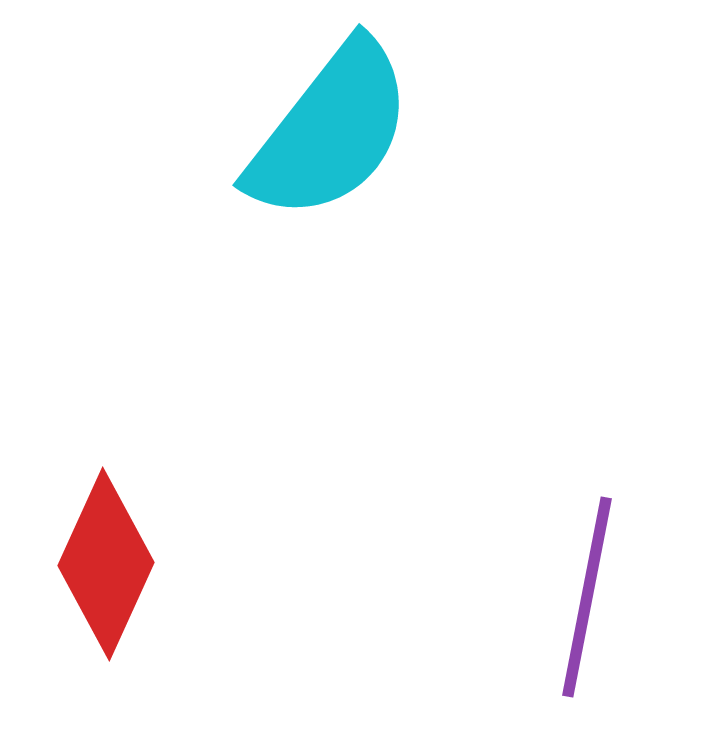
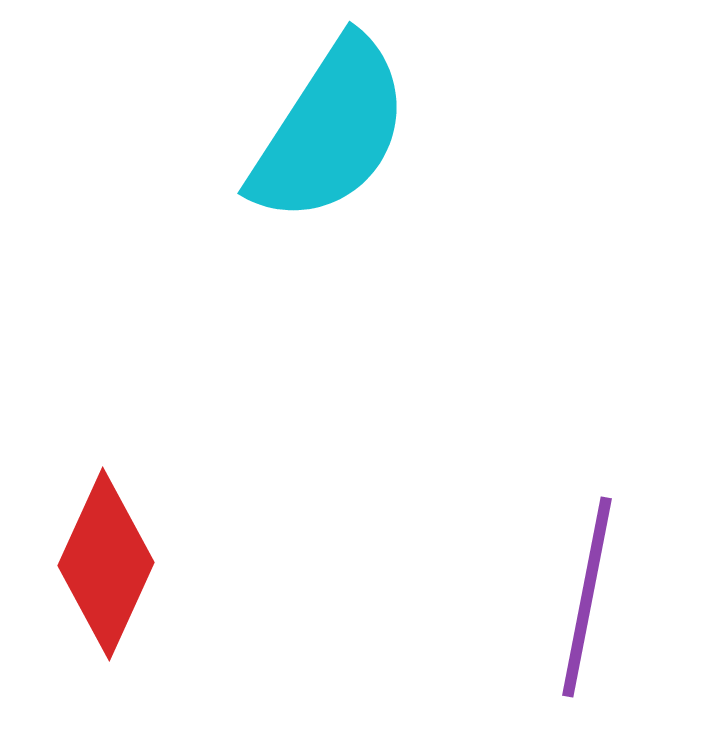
cyan semicircle: rotated 5 degrees counterclockwise
